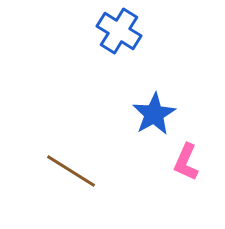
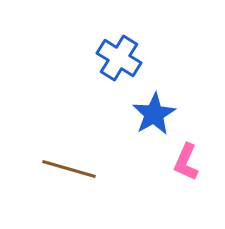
blue cross: moved 27 px down
brown line: moved 2 px left, 2 px up; rotated 16 degrees counterclockwise
